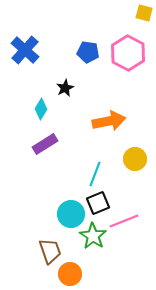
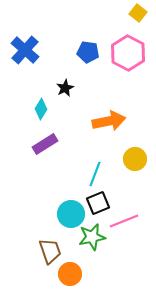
yellow square: moved 6 px left; rotated 24 degrees clockwise
green star: moved 1 px left, 1 px down; rotated 28 degrees clockwise
